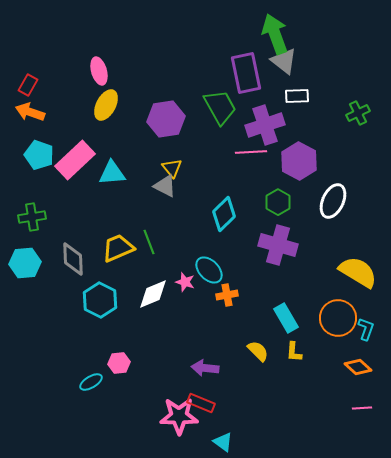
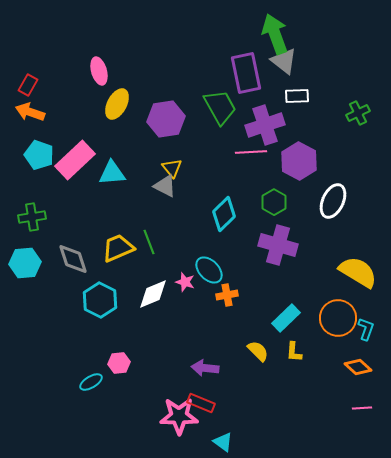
yellow ellipse at (106, 105): moved 11 px right, 1 px up
green hexagon at (278, 202): moved 4 px left
gray diamond at (73, 259): rotated 16 degrees counterclockwise
cyan rectangle at (286, 318): rotated 76 degrees clockwise
